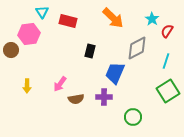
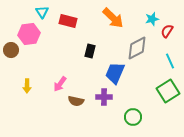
cyan star: rotated 24 degrees clockwise
cyan line: moved 4 px right; rotated 42 degrees counterclockwise
brown semicircle: moved 2 px down; rotated 21 degrees clockwise
